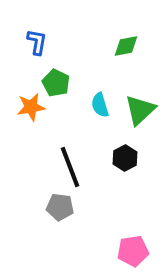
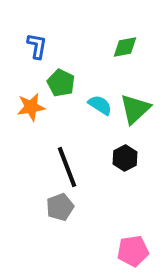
blue L-shape: moved 4 px down
green diamond: moved 1 px left, 1 px down
green pentagon: moved 5 px right
cyan semicircle: rotated 140 degrees clockwise
green triangle: moved 5 px left, 1 px up
black line: moved 3 px left
gray pentagon: rotated 28 degrees counterclockwise
